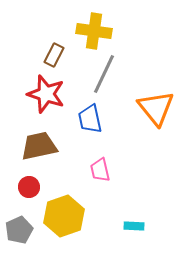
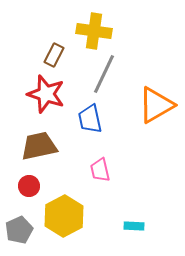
orange triangle: moved 3 px up; rotated 39 degrees clockwise
red circle: moved 1 px up
yellow hexagon: rotated 9 degrees counterclockwise
